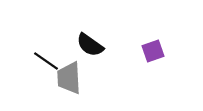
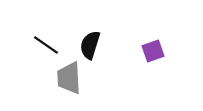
black semicircle: rotated 72 degrees clockwise
black line: moved 16 px up
